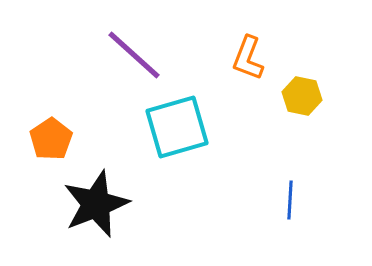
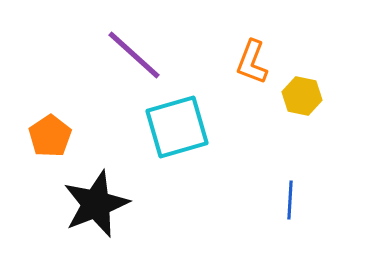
orange L-shape: moved 4 px right, 4 px down
orange pentagon: moved 1 px left, 3 px up
